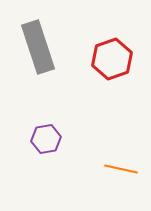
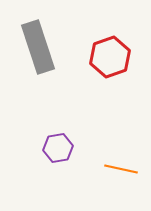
red hexagon: moved 2 px left, 2 px up
purple hexagon: moved 12 px right, 9 px down
